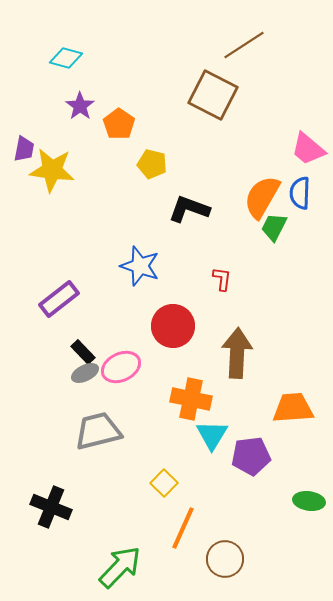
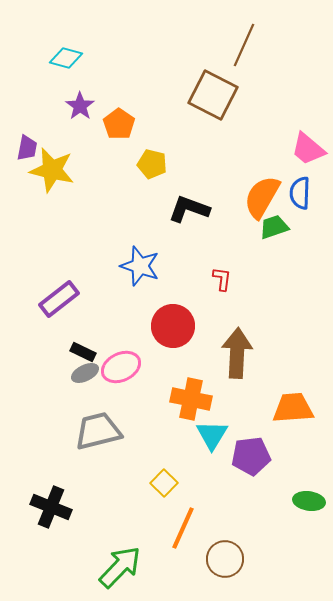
brown line: rotated 33 degrees counterclockwise
purple trapezoid: moved 3 px right, 1 px up
yellow star: rotated 6 degrees clockwise
green trapezoid: rotated 44 degrees clockwise
black rectangle: rotated 20 degrees counterclockwise
